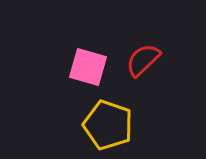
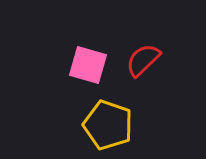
pink square: moved 2 px up
